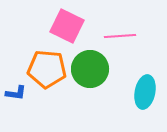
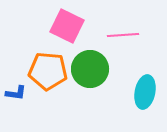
pink line: moved 3 px right, 1 px up
orange pentagon: moved 1 px right, 2 px down
